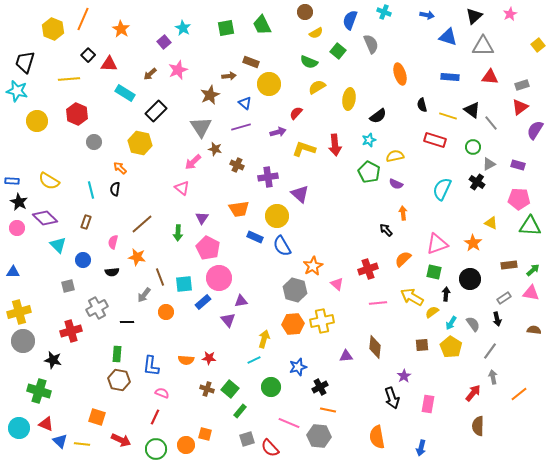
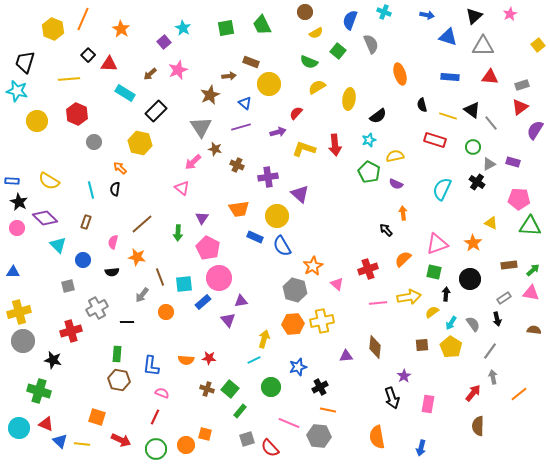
purple rectangle at (518, 165): moved 5 px left, 3 px up
gray arrow at (144, 295): moved 2 px left
yellow arrow at (412, 297): moved 3 px left; rotated 140 degrees clockwise
